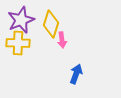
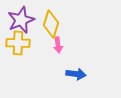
pink arrow: moved 4 px left, 5 px down
blue arrow: rotated 78 degrees clockwise
